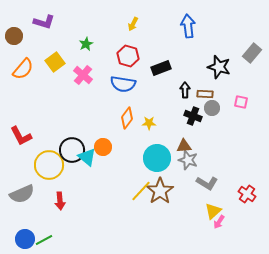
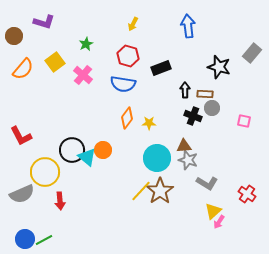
pink square: moved 3 px right, 19 px down
orange circle: moved 3 px down
yellow circle: moved 4 px left, 7 px down
